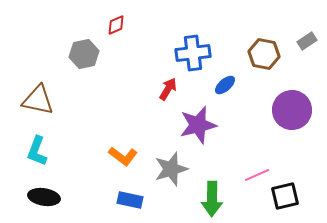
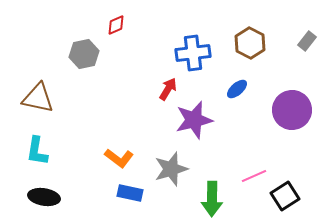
gray rectangle: rotated 18 degrees counterclockwise
brown hexagon: moved 14 px left, 11 px up; rotated 16 degrees clockwise
blue ellipse: moved 12 px right, 4 px down
brown triangle: moved 2 px up
purple star: moved 4 px left, 5 px up
cyan L-shape: rotated 12 degrees counterclockwise
orange L-shape: moved 4 px left, 2 px down
pink line: moved 3 px left, 1 px down
black square: rotated 20 degrees counterclockwise
blue rectangle: moved 7 px up
